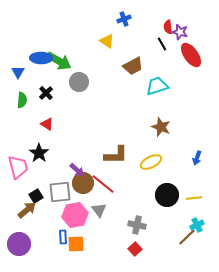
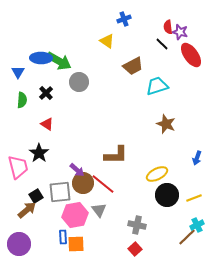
black line: rotated 16 degrees counterclockwise
brown star: moved 5 px right, 3 px up
yellow ellipse: moved 6 px right, 12 px down
yellow line: rotated 14 degrees counterclockwise
